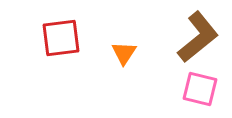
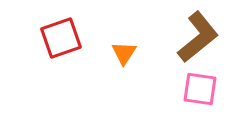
red square: rotated 12 degrees counterclockwise
pink square: rotated 6 degrees counterclockwise
